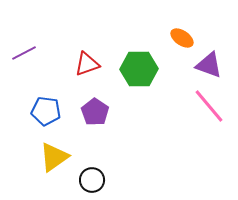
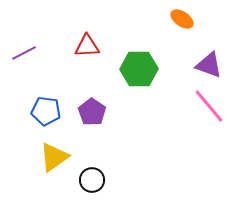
orange ellipse: moved 19 px up
red triangle: moved 18 px up; rotated 16 degrees clockwise
purple pentagon: moved 3 px left
